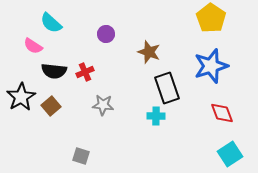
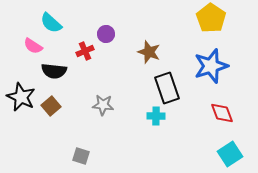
red cross: moved 21 px up
black star: rotated 16 degrees counterclockwise
